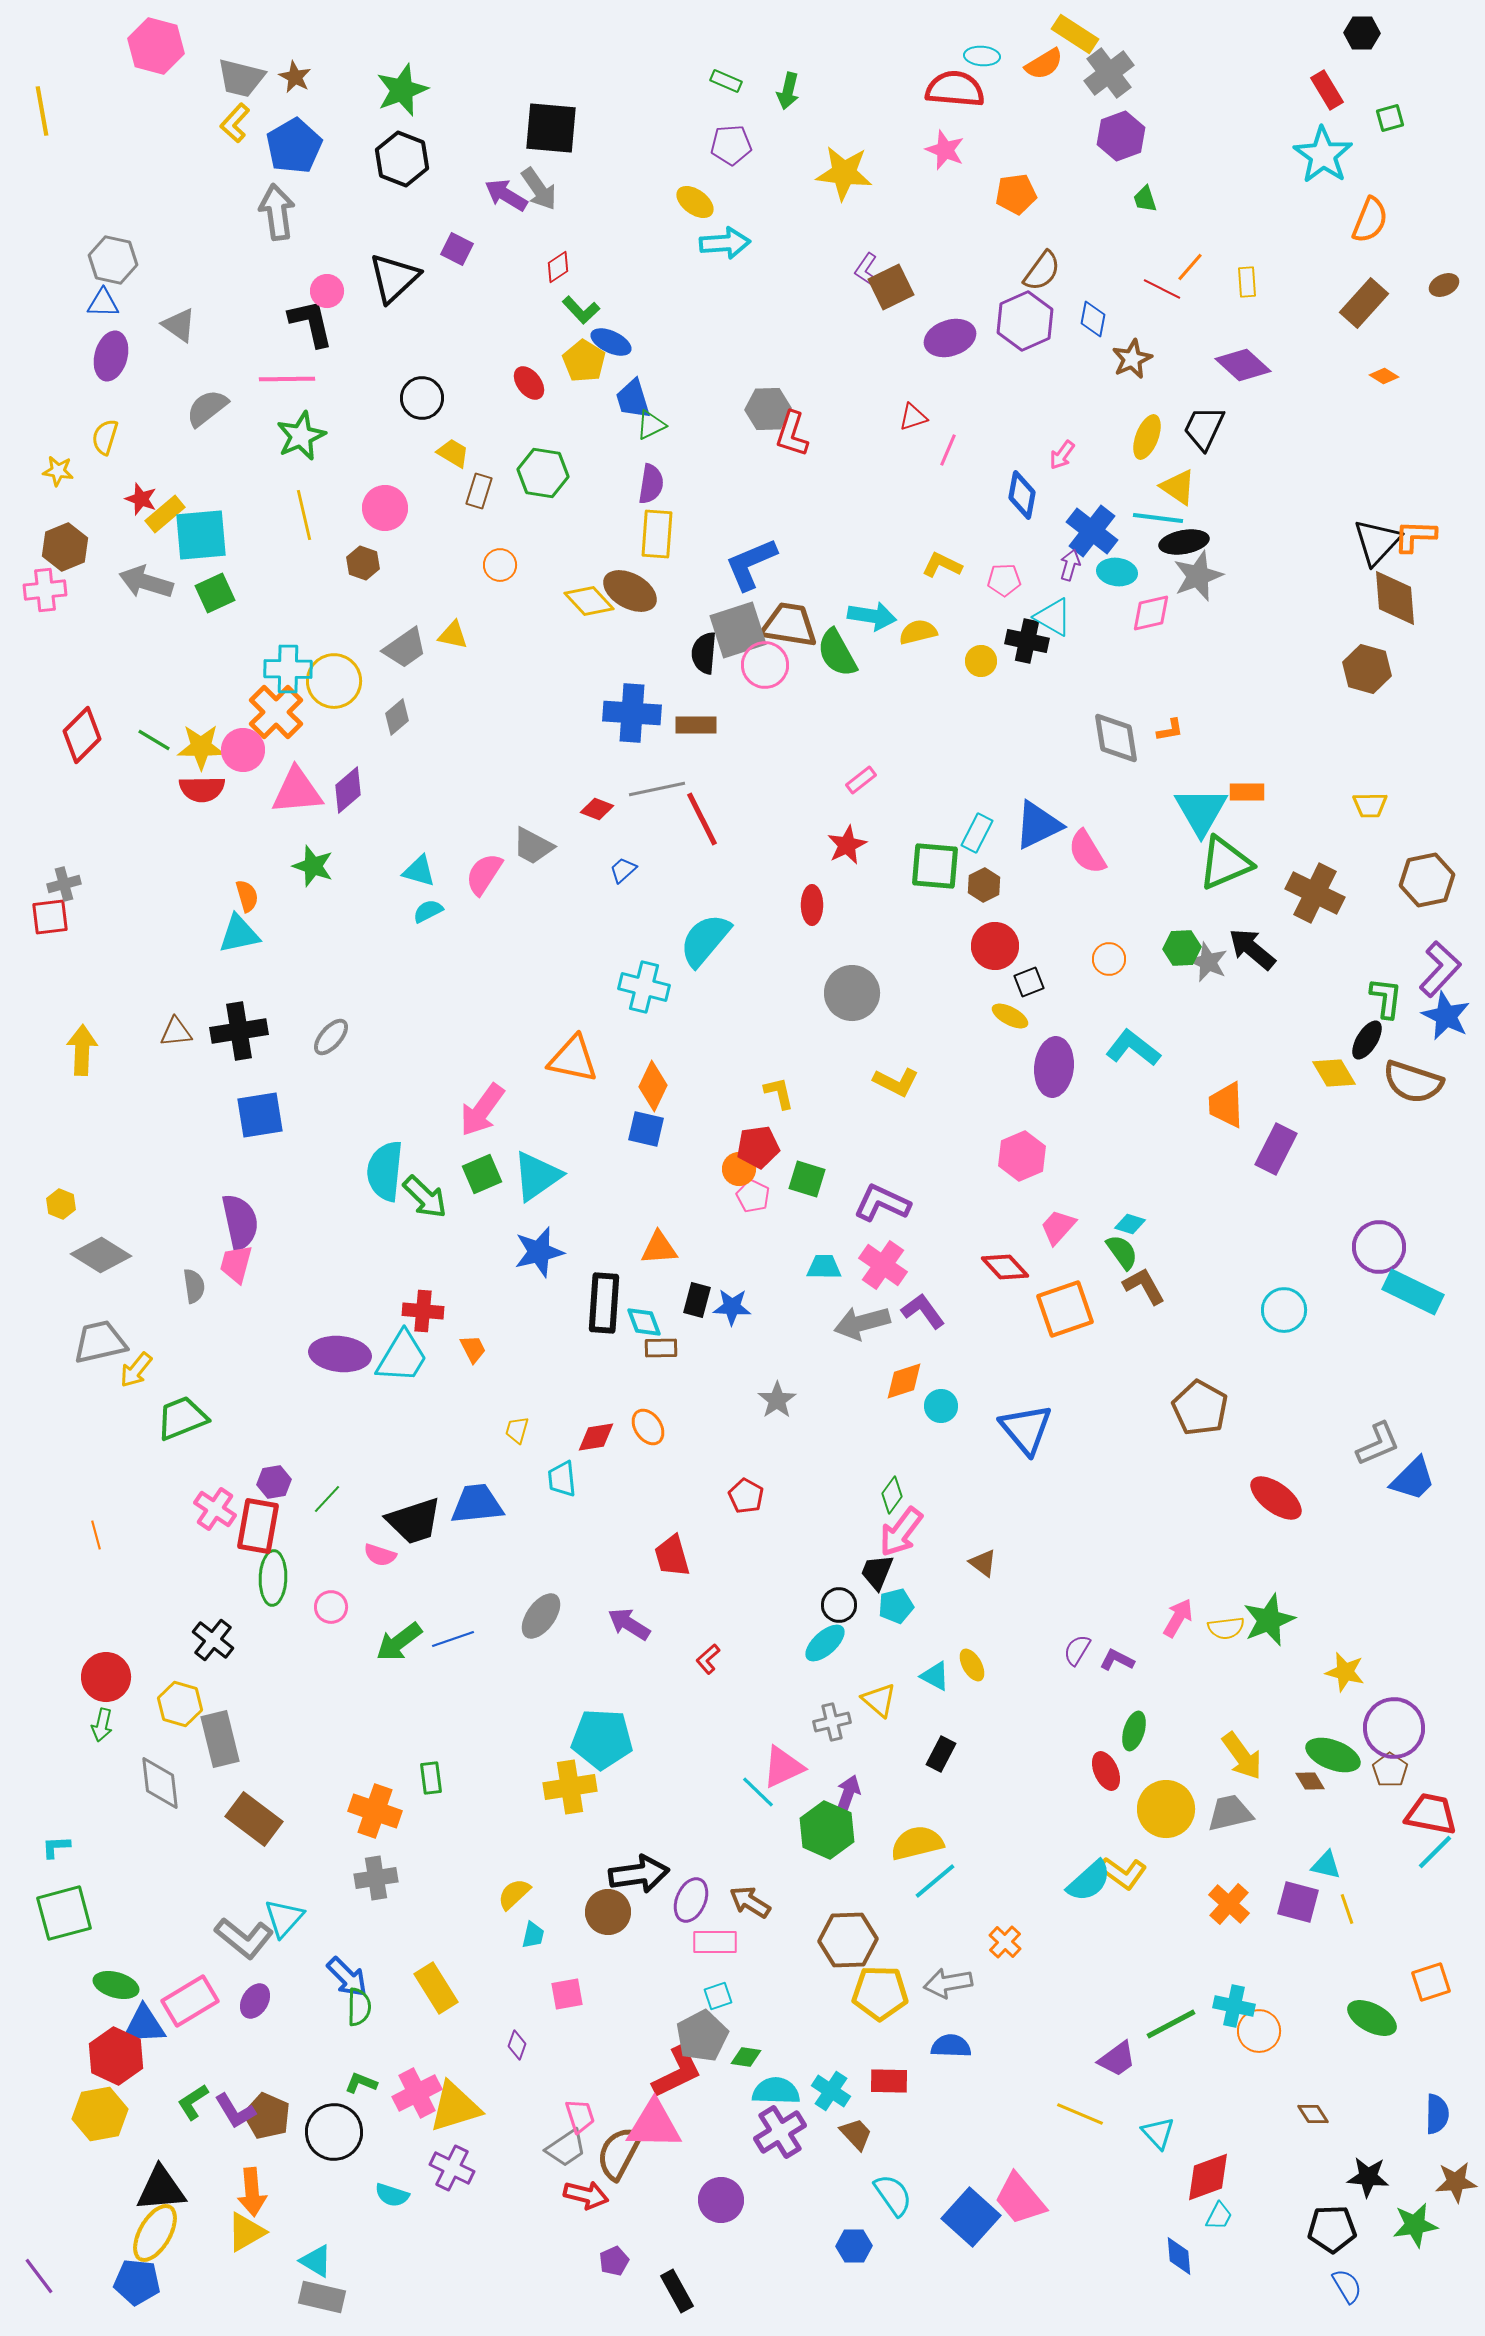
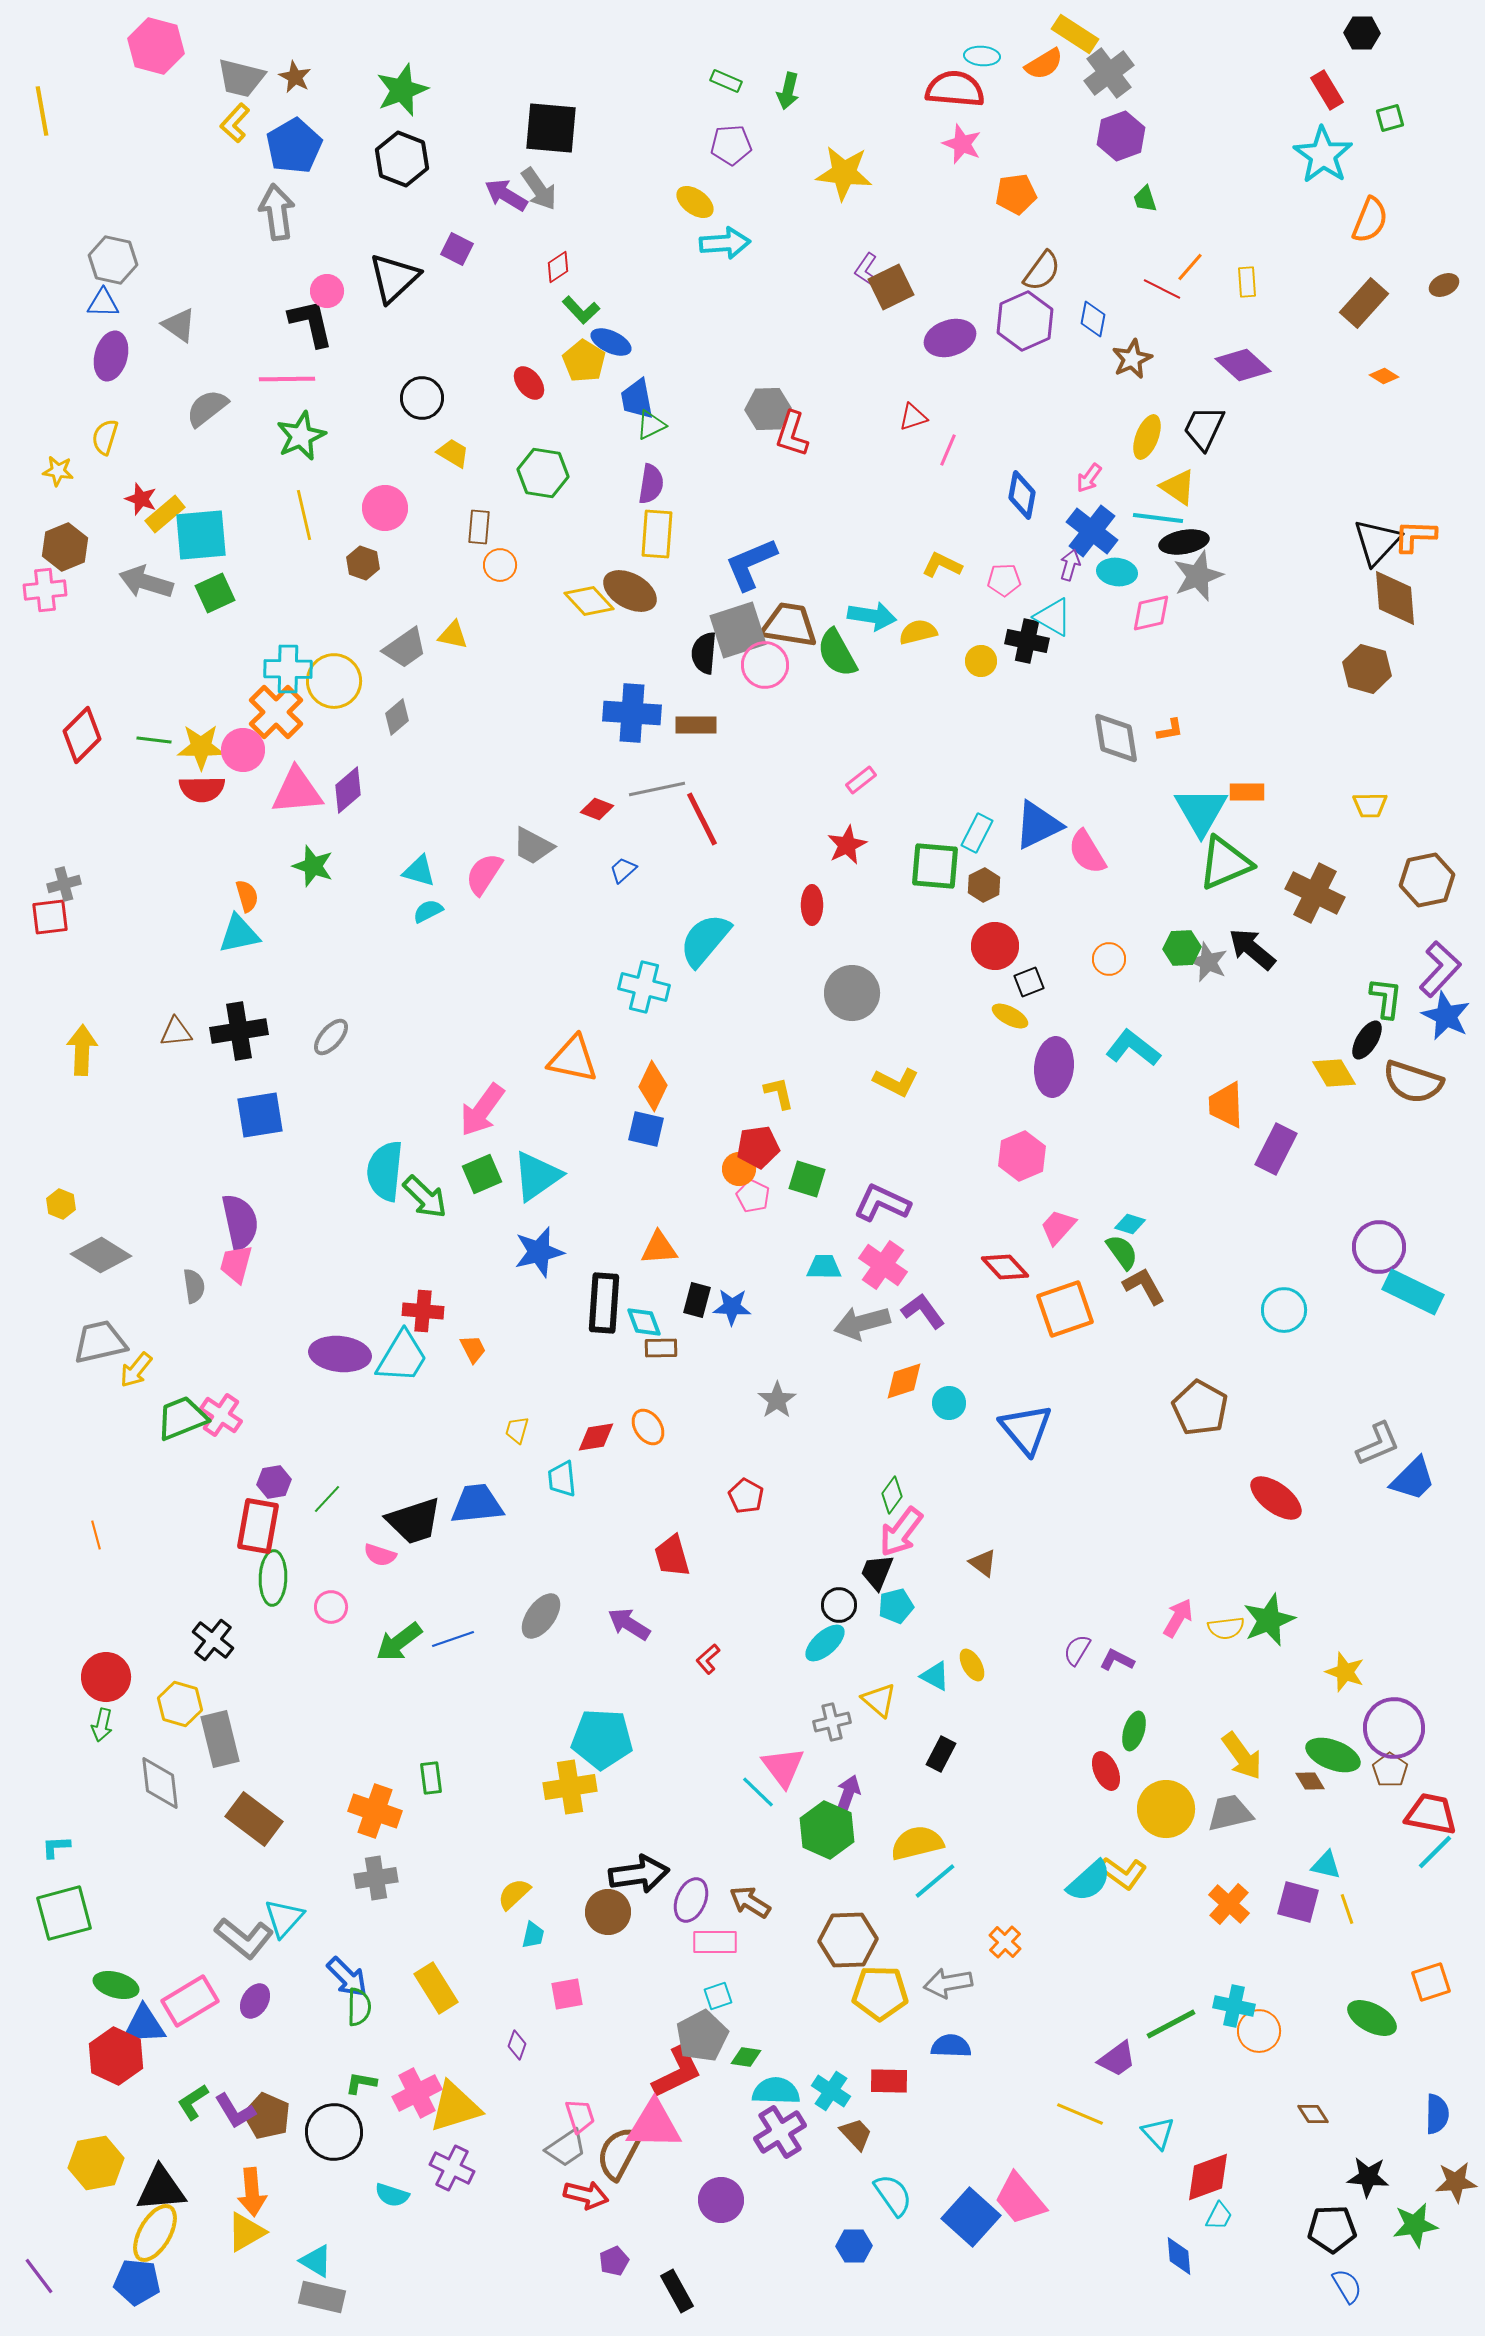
pink star at (945, 150): moved 17 px right, 6 px up
blue trapezoid at (633, 399): moved 4 px right; rotated 6 degrees clockwise
pink arrow at (1062, 455): moved 27 px right, 23 px down
brown rectangle at (479, 491): moved 36 px down; rotated 12 degrees counterclockwise
green line at (154, 740): rotated 24 degrees counterclockwise
cyan circle at (941, 1406): moved 8 px right, 3 px up
pink cross at (215, 1509): moved 6 px right, 94 px up
yellow star at (1345, 1672): rotated 6 degrees clockwise
pink triangle at (783, 1767): rotated 42 degrees counterclockwise
green L-shape at (361, 2083): rotated 12 degrees counterclockwise
yellow hexagon at (100, 2114): moved 4 px left, 49 px down
